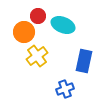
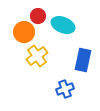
blue rectangle: moved 1 px left, 1 px up
